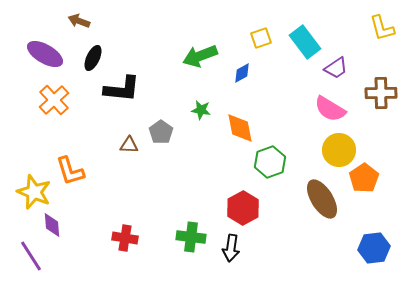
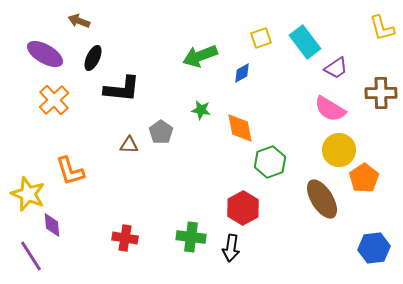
yellow star: moved 6 px left, 2 px down
